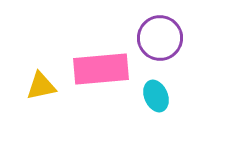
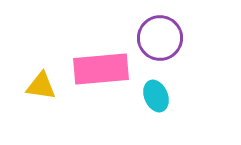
yellow triangle: rotated 20 degrees clockwise
